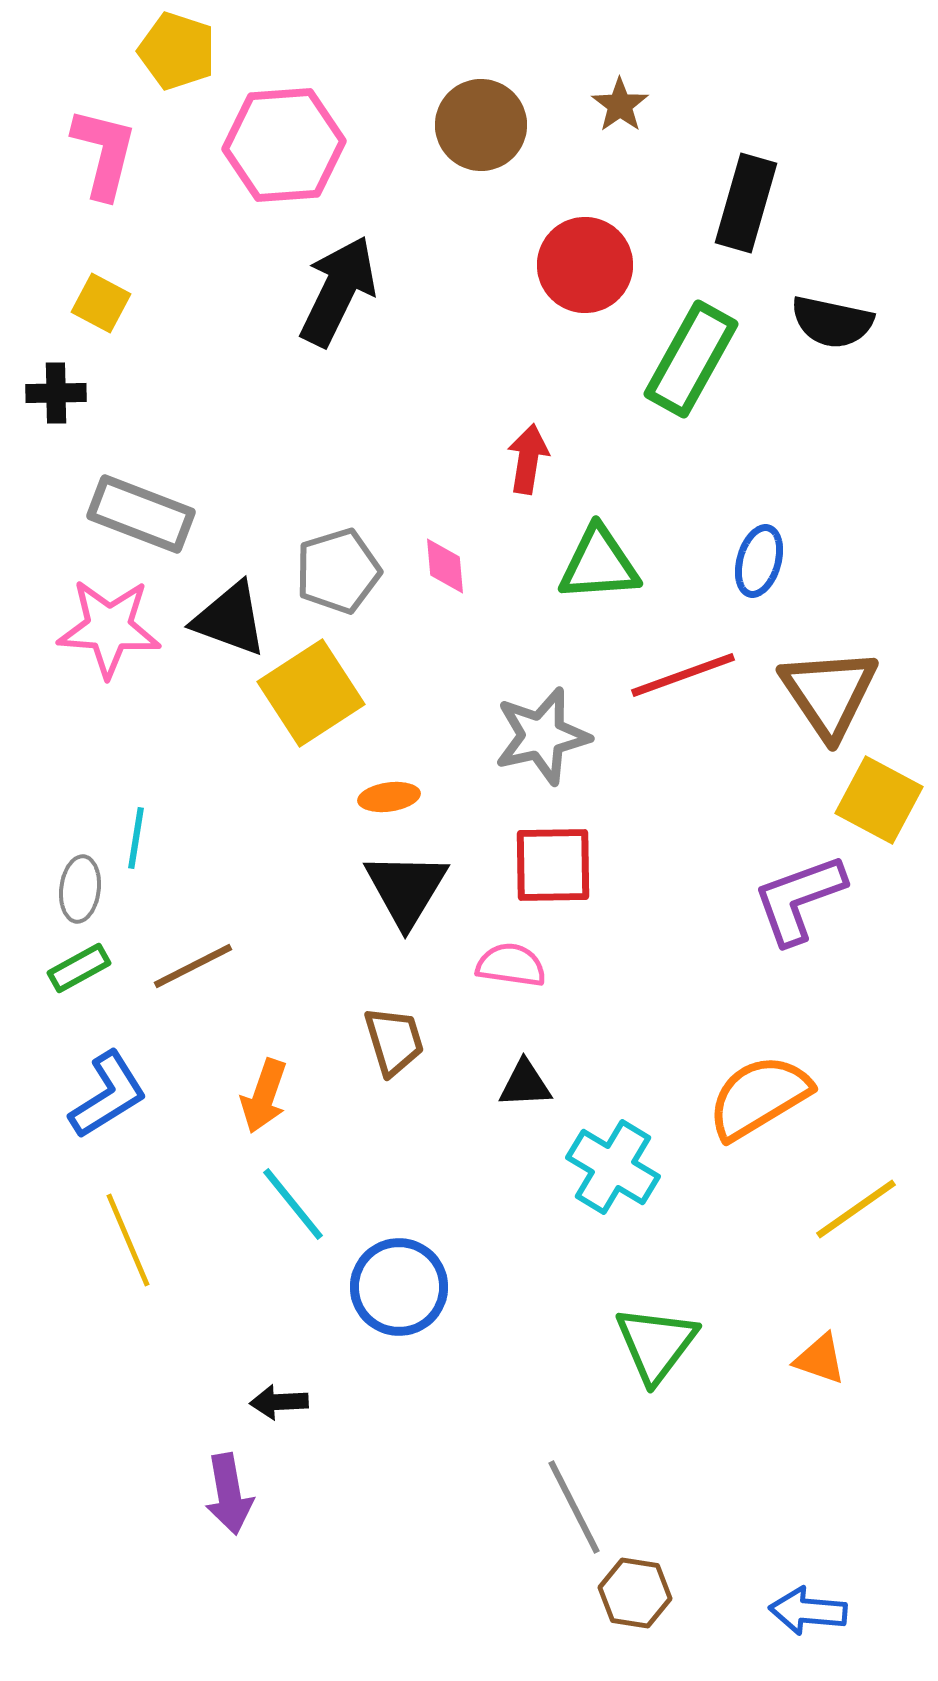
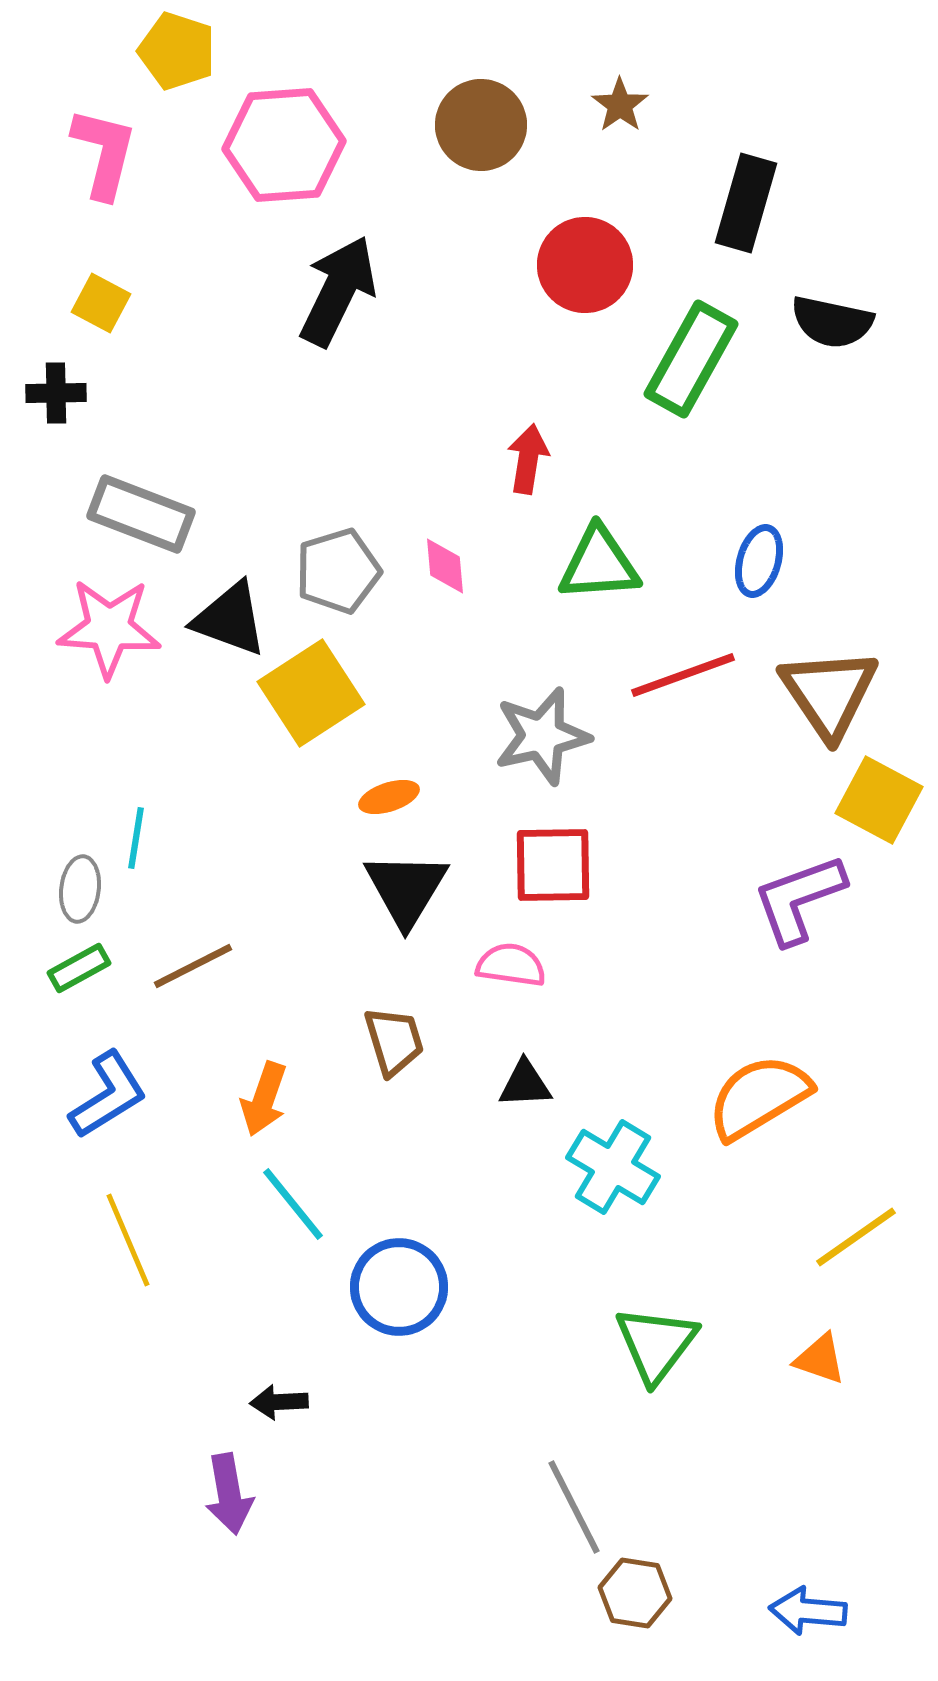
orange ellipse at (389, 797): rotated 10 degrees counterclockwise
orange arrow at (264, 1096): moved 3 px down
yellow line at (856, 1209): moved 28 px down
